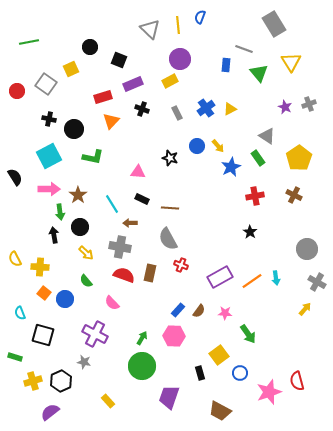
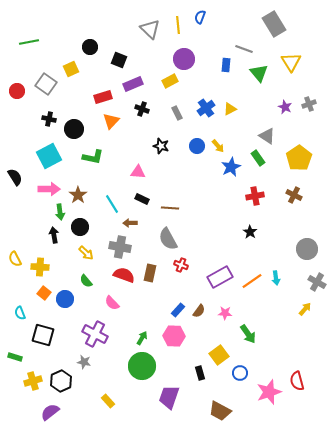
purple circle at (180, 59): moved 4 px right
black star at (170, 158): moved 9 px left, 12 px up
